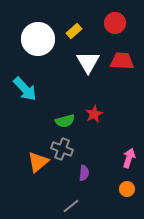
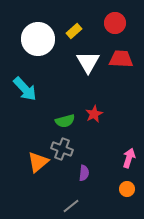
red trapezoid: moved 1 px left, 2 px up
